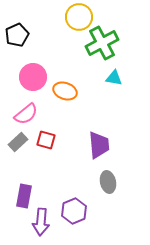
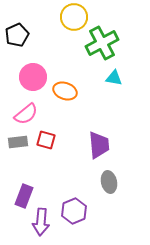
yellow circle: moved 5 px left
gray rectangle: rotated 36 degrees clockwise
gray ellipse: moved 1 px right
purple rectangle: rotated 10 degrees clockwise
